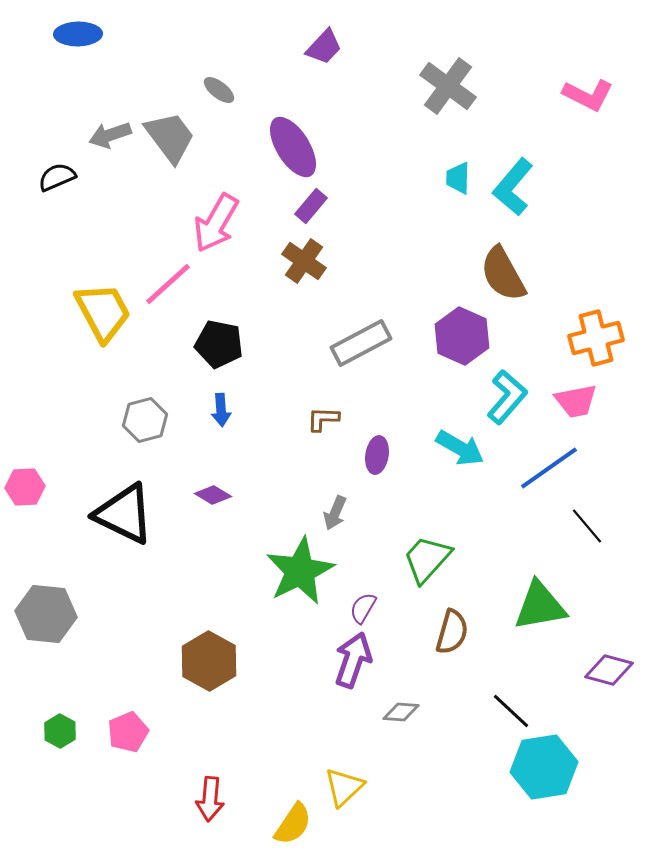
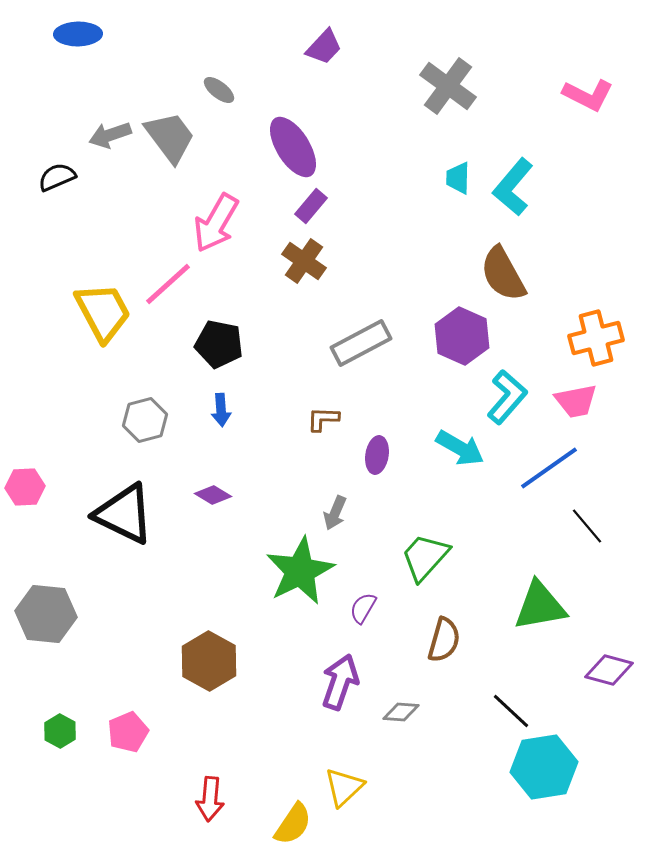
green trapezoid at (427, 559): moved 2 px left, 2 px up
brown semicircle at (452, 632): moved 8 px left, 8 px down
purple arrow at (353, 660): moved 13 px left, 22 px down
